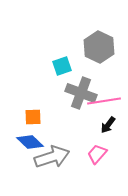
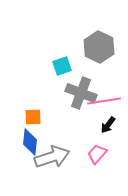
blue diamond: rotated 52 degrees clockwise
